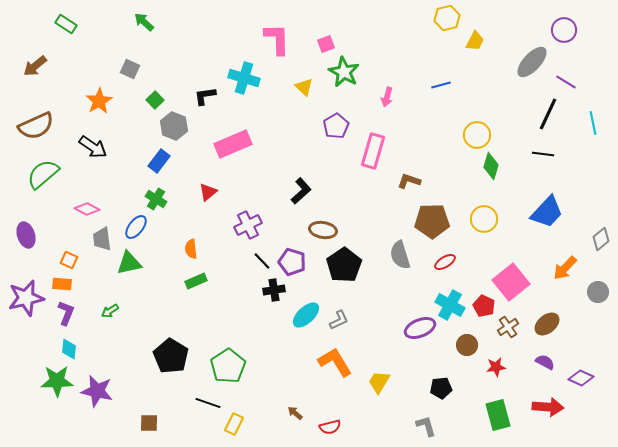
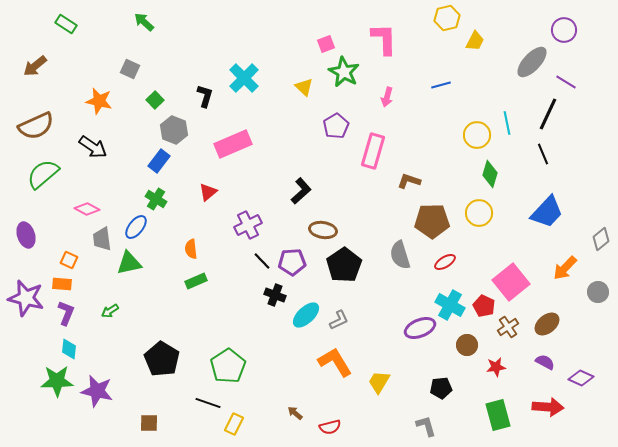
pink L-shape at (277, 39): moved 107 px right
cyan cross at (244, 78): rotated 28 degrees clockwise
black L-shape at (205, 96): rotated 115 degrees clockwise
orange star at (99, 101): rotated 28 degrees counterclockwise
cyan line at (593, 123): moved 86 px left
gray hexagon at (174, 126): moved 4 px down
black line at (543, 154): rotated 60 degrees clockwise
green diamond at (491, 166): moved 1 px left, 8 px down
yellow circle at (484, 219): moved 5 px left, 6 px up
purple pentagon at (292, 262): rotated 20 degrees counterclockwise
black cross at (274, 290): moved 1 px right, 5 px down; rotated 30 degrees clockwise
purple star at (26, 298): rotated 27 degrees clockwise
black pentagon at (171, 356): moved 9 px left, 3 px down
